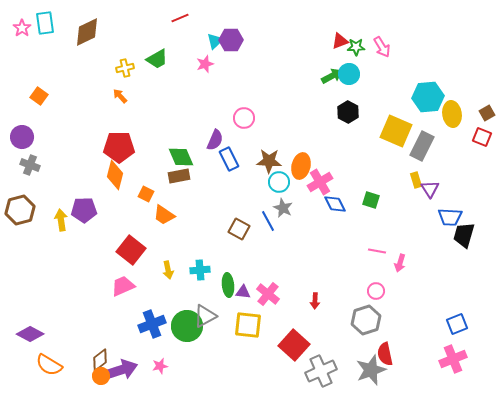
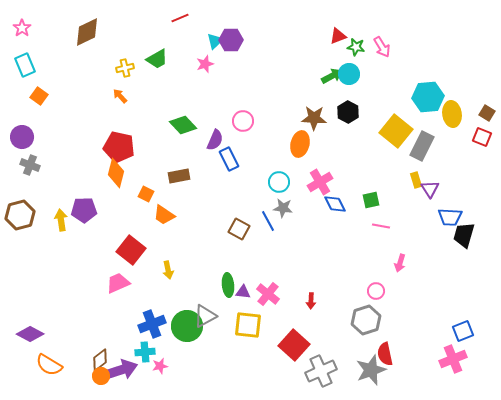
cyan rectangle at (45, 23): moved 20 px left, 42 px down; rotated 15 degrees counterclockwise
red triangle at (340, 41): moved 2 px left, 5 px up
green star at (356, 47): rotated 12 degrees clockwise
brown square at (487, 113): rotated 28 degrees counterclockwise
pink circle at (244, 118): moved 1 px left, 3 px down
yellow square at (396, 131): rotated 16 degrees clockwise
red pentagon at (119, 147): rotated 12 degrees clockwise
green diamond at (181, 157): moved 2 px right, 32 px up; rotated 20 degrees counterclockwise
brown star at (269, 161): moved 45 px right, 43 px up
orange ellipse at (301, 166): moved 1 px left, 22 px up
orange diamond at (115, 175): moved 1 px right, 2 px up
green square at (371, 200): rotated 30 degrees counterclockwise
gray star at (283, 208): rotated 18 degrees counterclockwise
brown hexagon at (20, 210): moved 5 px down
pink line at (377, 251): moved 4 px right, 25 px up
cyan cross at (200, 270): moved 55 px left, 82 px down
pink trapezoid at (123, 286): moved 5 px left, 3 px up
red arrow at (315, 301): moved 4 px left
blue square at (457, 324): moved 6 px right, 7 px down
